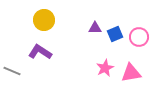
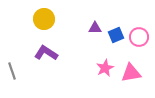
yellow circle: moved 1 px up
blue square: moved 1 px right, 1 px down
purple L-shape: moved 6 px right, 1 px down
gray line: rotated 48 degrees clockwise
